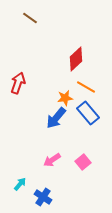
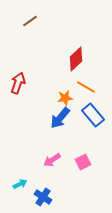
brown line: moved 3 px down; rotated 70 degrees counterclockwise
blue rectangle: moved 5 px right, 2 px down
blue arrow: moved 4 px right
pink square: rotated 14 degrees clockwise
cyan arrow: rotated 24 degrees clockwise
